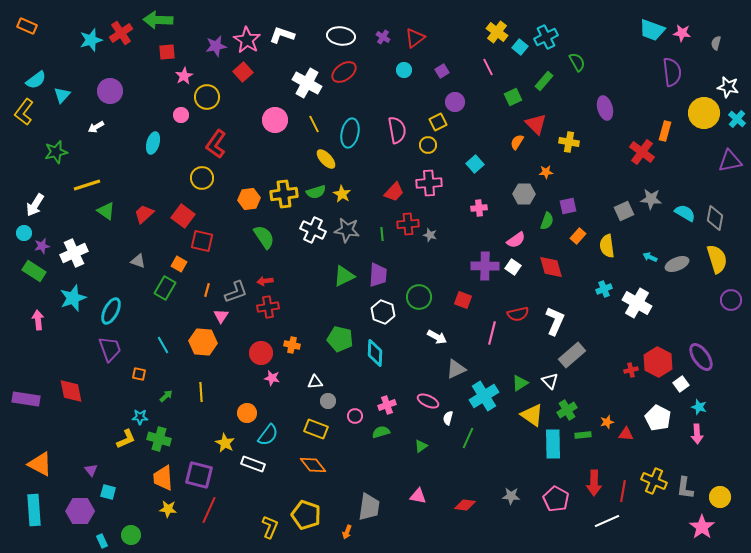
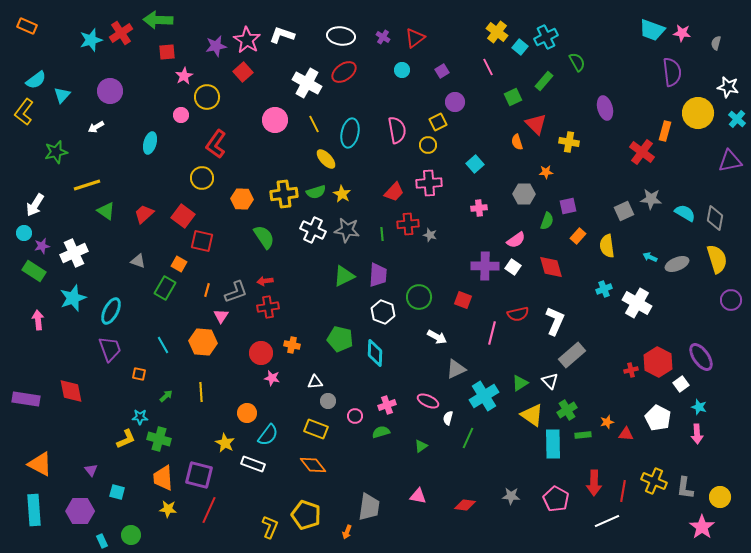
cyan circle at (404, 70): moved 2 px left
yellow circle at (704, 113): moved 6 px left
orange semicircle at (517, 142): rotated 49 degrees counterclockwise
cyan ellipse at (153, 143): moved 3 px left
orange hexagon at (249, 199): moved 7 px left; rotated 10 degrees clockwise
cyan square at (108, 492): moved 9 px right
